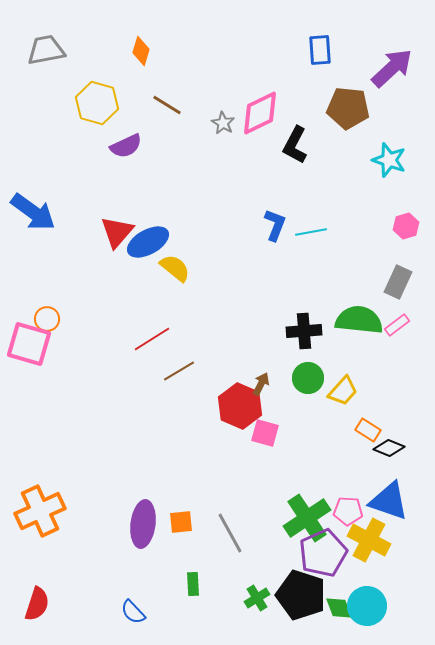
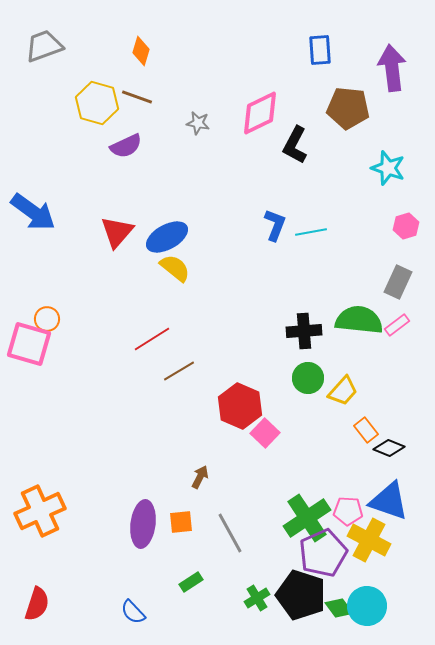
gray trapezoid at (46, 50): moved 2 px left, 4 px up; rotated 9 degrees counterclockwise
purple arrow at (392, 68): rotated 54 degrees counterclockwise
brown line at (167, 105): moved 30 px left, 8 px up; rotated 12 degrees counterclockwise
gray star at (223, 123): moved 25 px left; rotated 20 degrees counterclockwise
cyan star at (389, 160): moved 1 px left, 8 px down
blue ellipse at (148, 242): moved 19 px right, 5 px up
brown arrow at (261, 384): moved 61 px left, 93 px down
orange rectangle at (368, 430): moved 2 px left; rotated 20 degrees clockwise
pink square at (265, 433): rotated 28 degrees clockwise
green rectangle at (193, 584): moved 2 px left, 2 px up; rotated 60 degrees clockwise
green diamond at (339, 608): rotated 16 degrees counterclockwise
